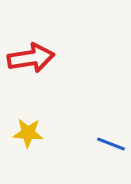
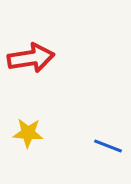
blue line: moved 3 px left, 2 px down
